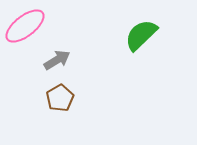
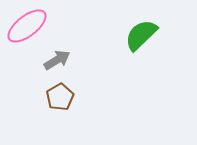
pink ellipse: moved 2 px right
brown pentagon: moved 1 px up
